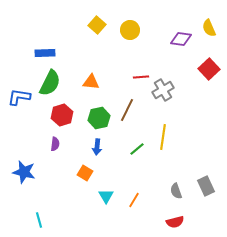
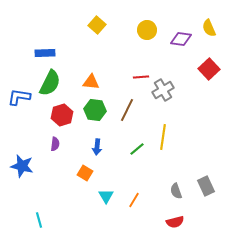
yellow circle: moved 17 px right
green hexagon: moved 4 px left, 8 px up; rotated 20 degrees clockwise
blue star: moved 2 px left, 6 px up
